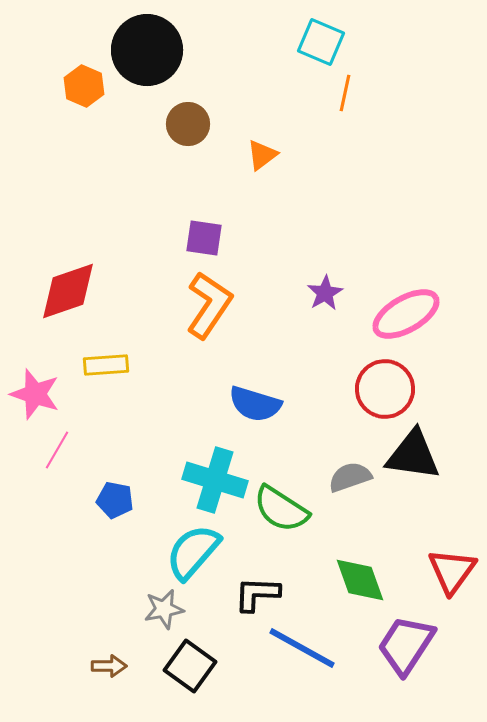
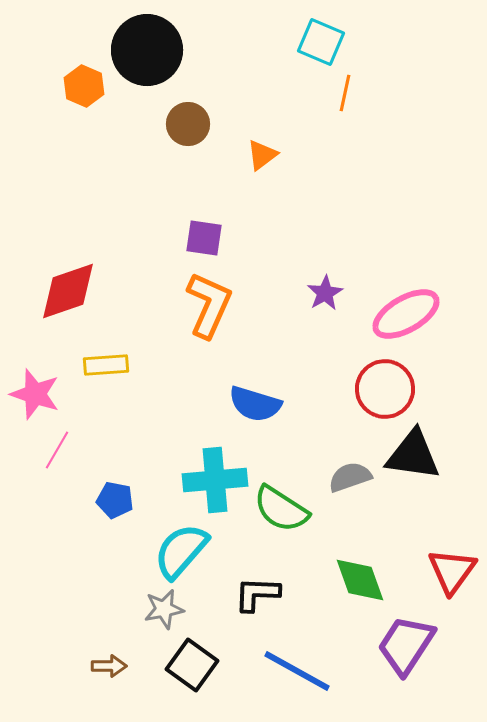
orange L-shape: rotated 10 degrees counterclockwise
cyan cross: rotated 22 degrees counterclockwise
cyan semicircle: moved 12 px left, 1 px up
blue line: moved 5 px left, 23 px down
black square: moved 2 px right, 1 px up
